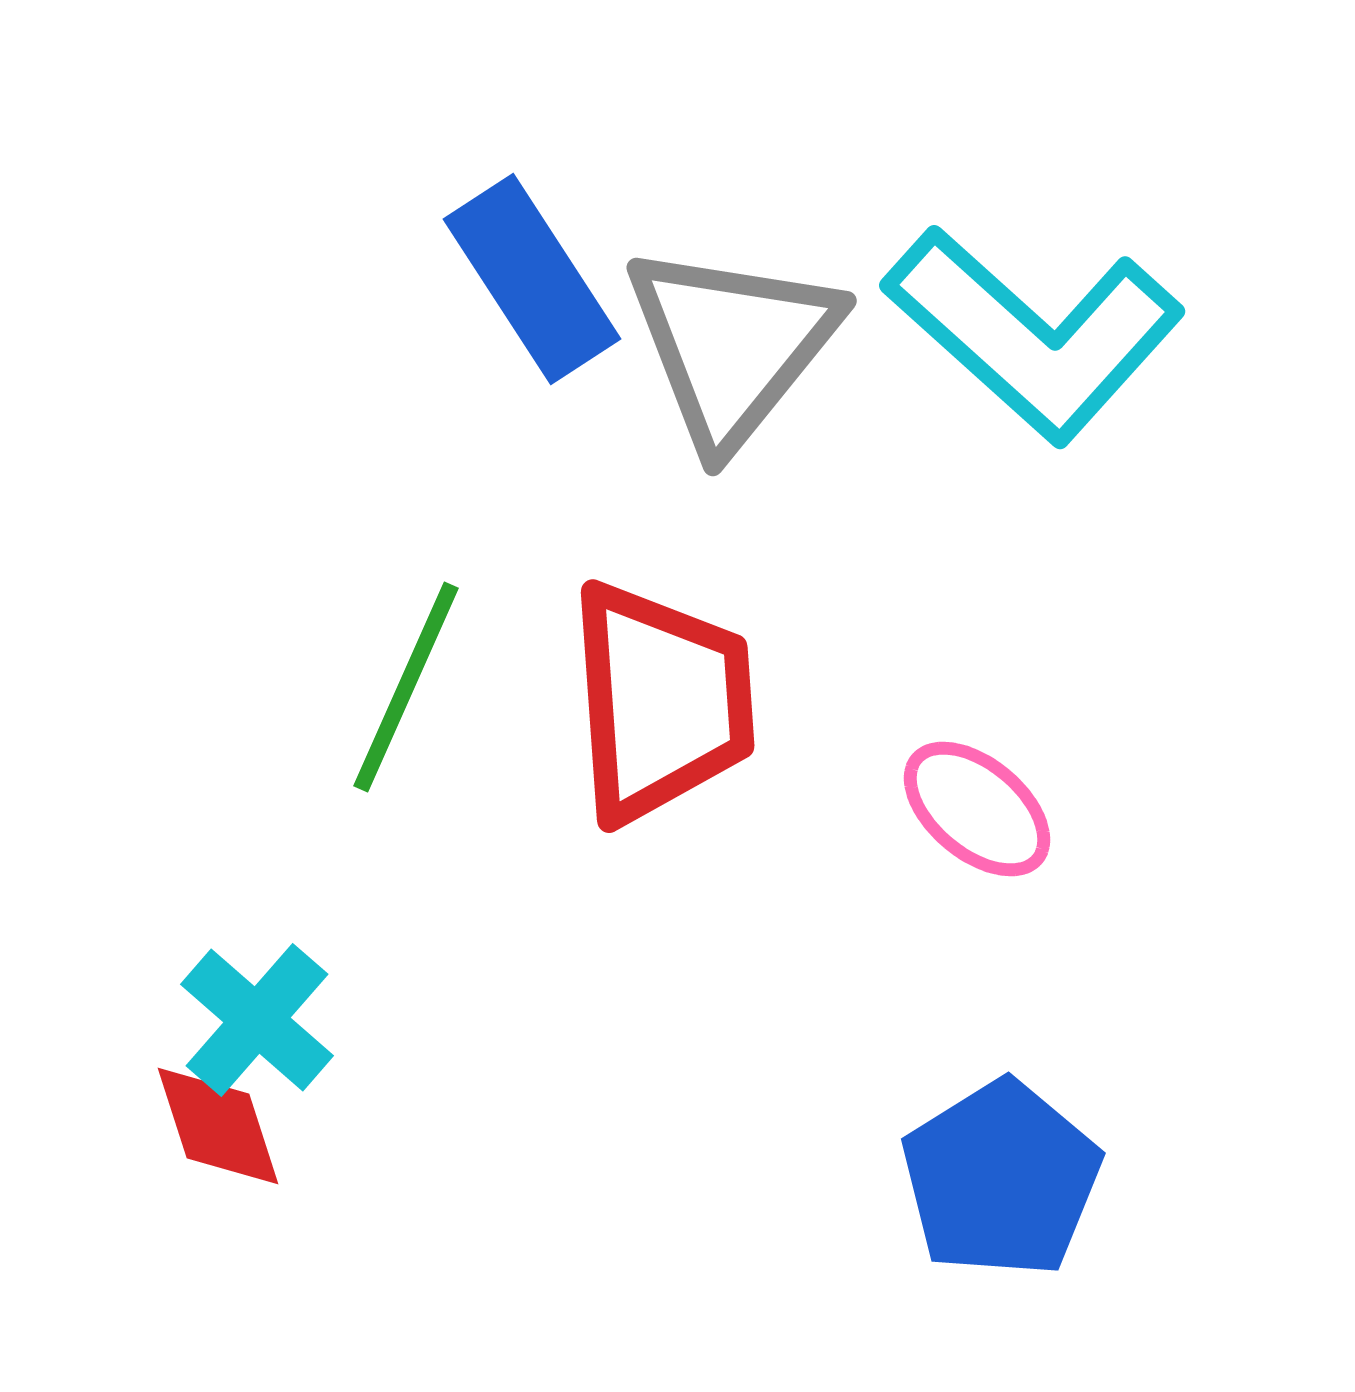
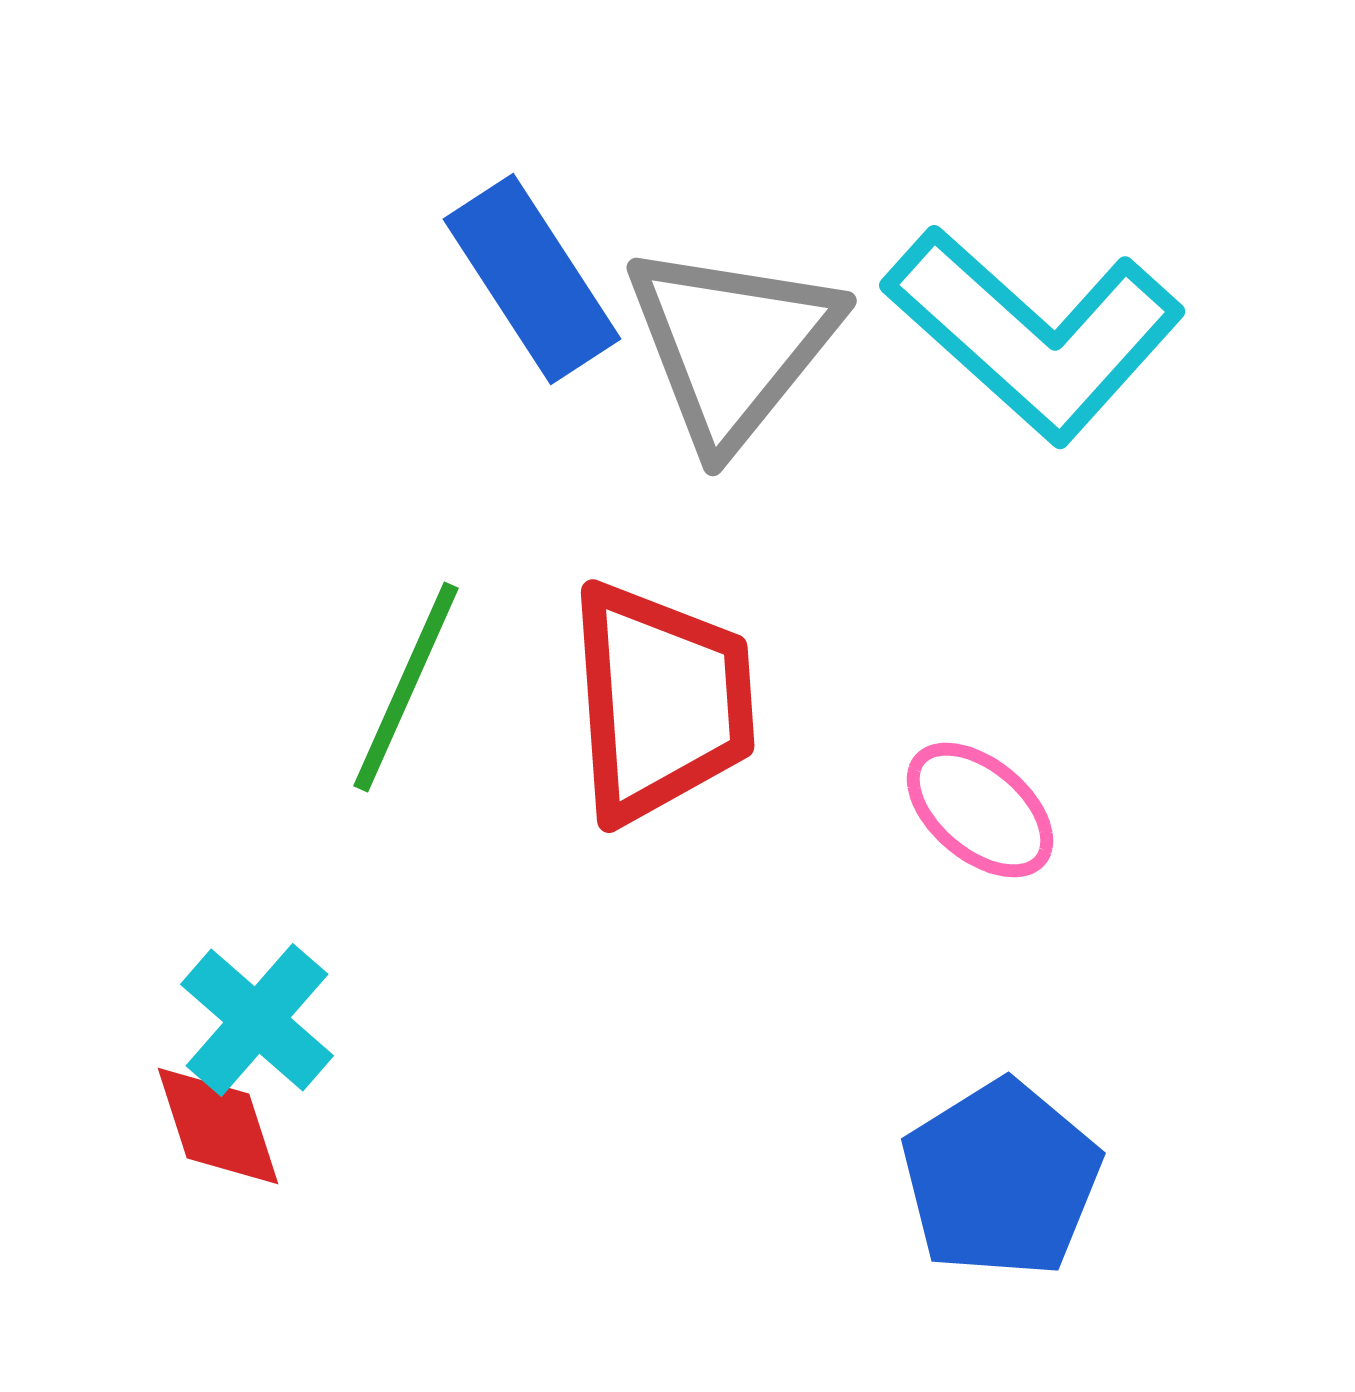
pink ellipse: moved 3 px right, 1 px down
